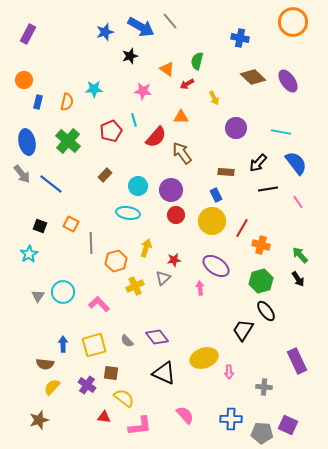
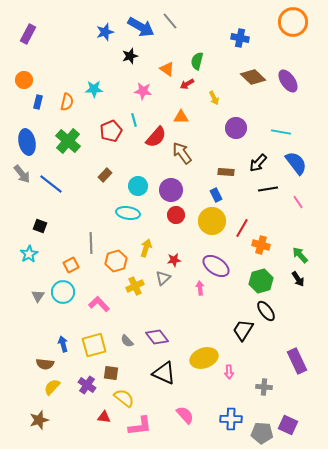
orange square at (71, 224): moved 41 px down; rotated 35 degrees clockwise
blue arrow at (63, 344): rotated 14 degrees counterclockwise
